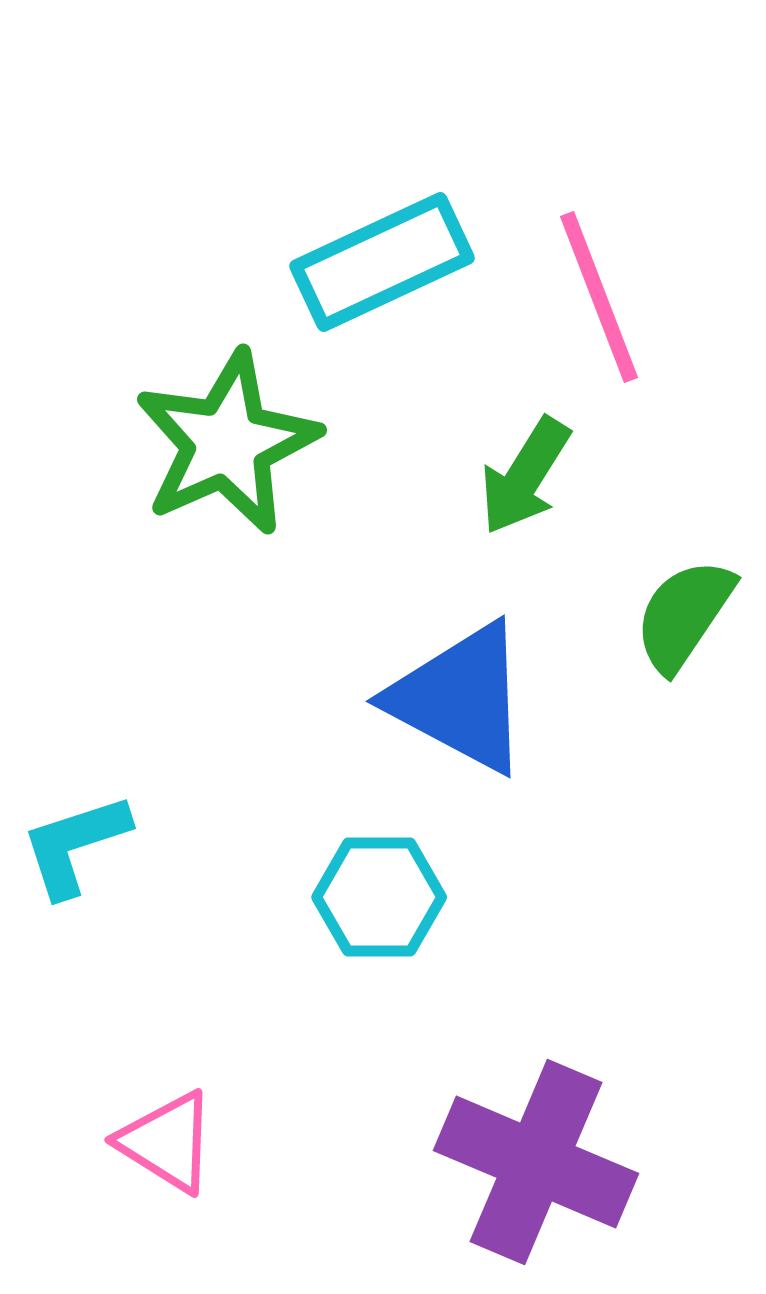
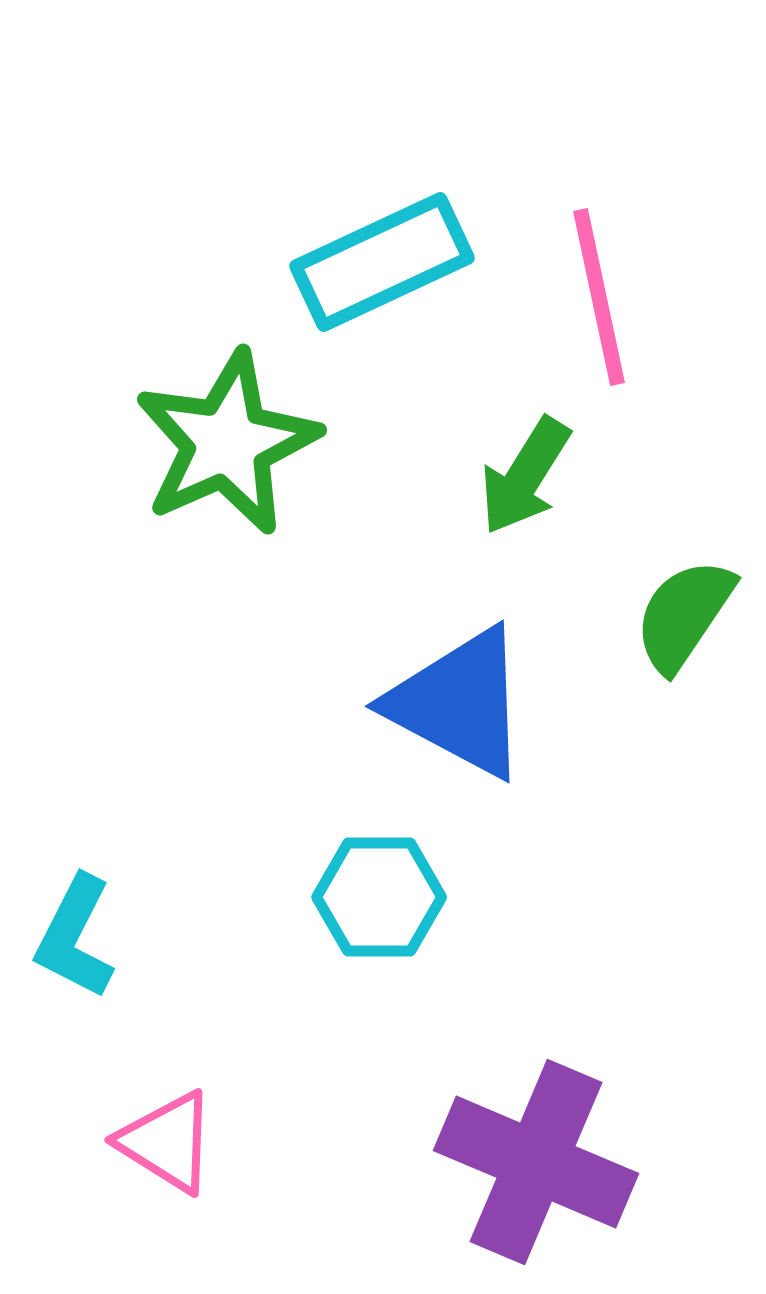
pink line: rotated 9 degrees clockwise
blue triangle: moved 1 px left, 5 px down
cyan L-shape: moved 92 px down; rotated 45 degrees counterclockwise
